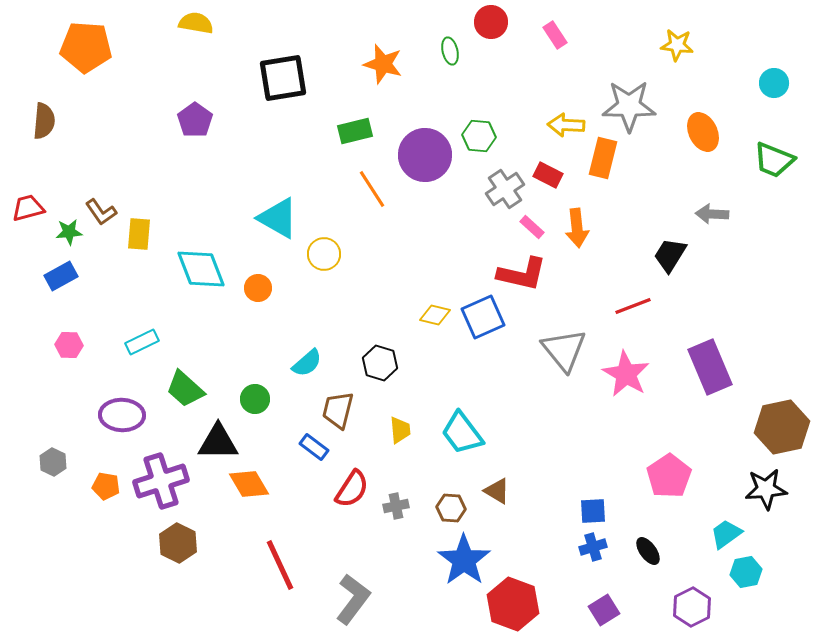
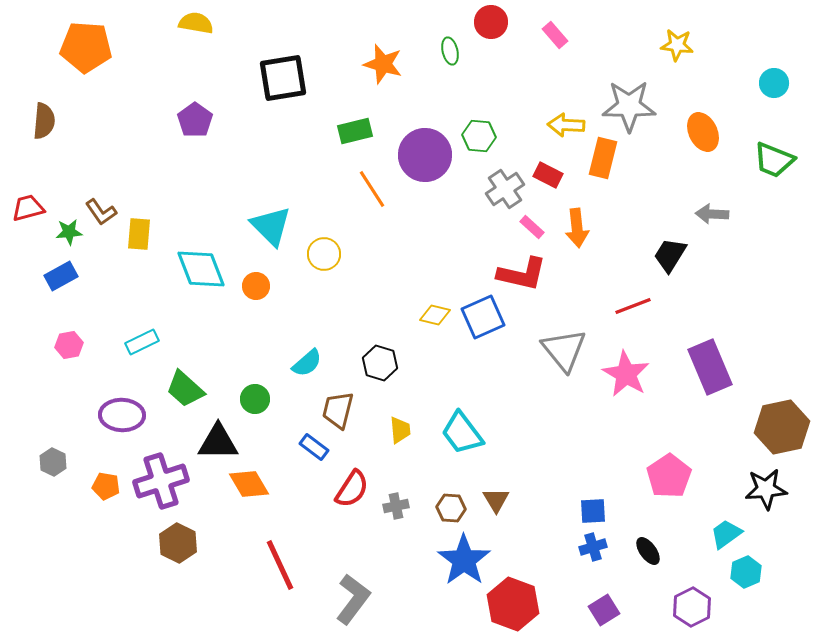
pink rectangle at (555, 35): rotated 8 degrees counterclockwise
cyan triangle at (278, 218): moved 7 px left, 8 px down; rotated 15 degrees clockwise
orange circle at (258, 288): moved 2 px left, 2 px up
pink hexagon at (69, 345): rotated 12 degrees counterclockwise
brown triangle at (497, 491): moved 1 px left, 9 px down; rotated 28 degrees clockwise
cyan hexagon at (746, 572): rotated 12 degrees counterclockwise
